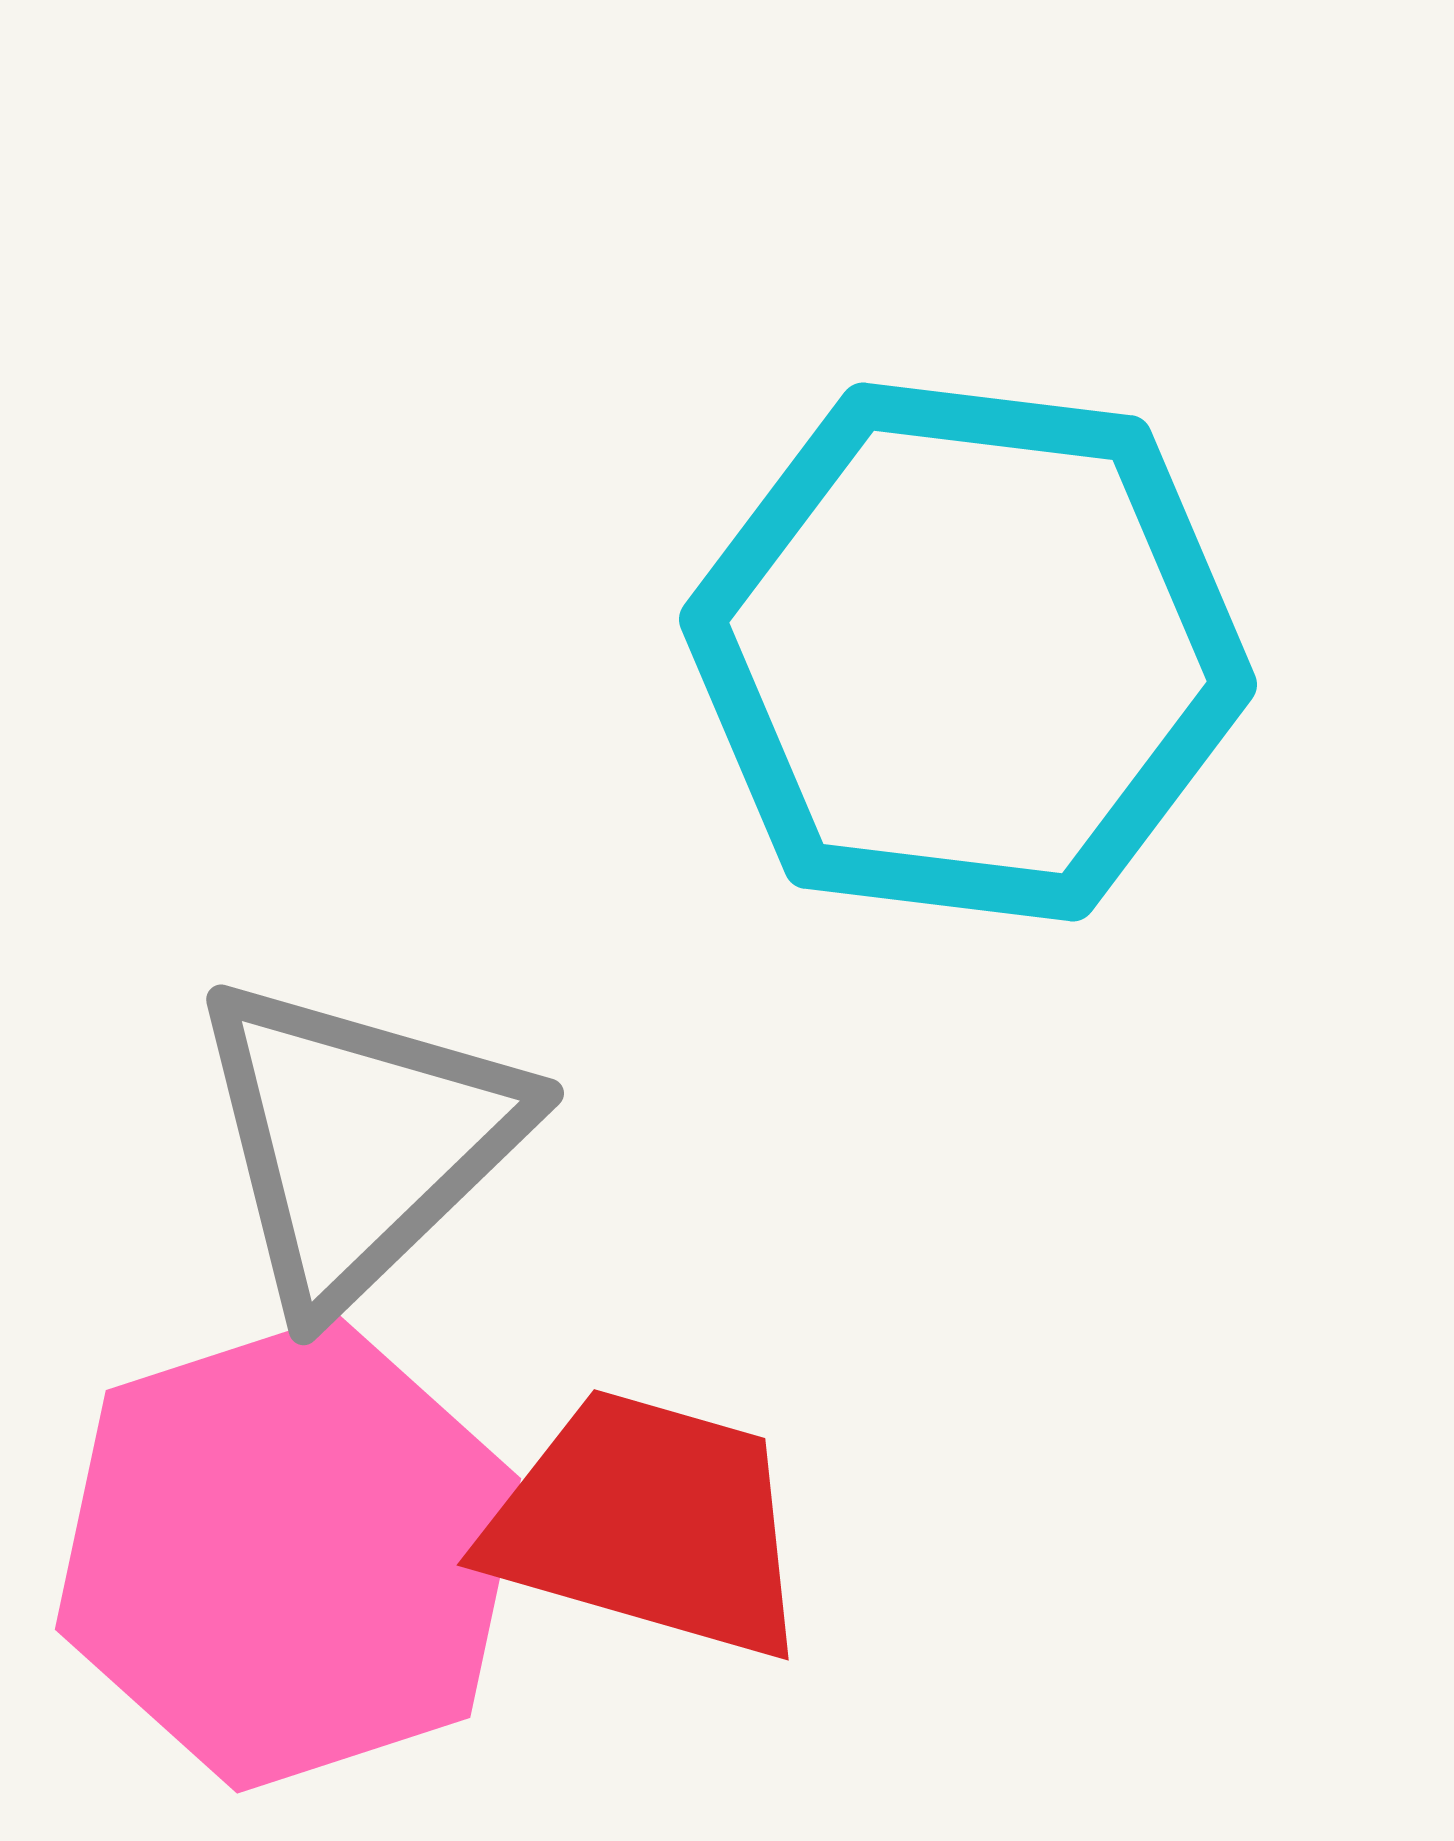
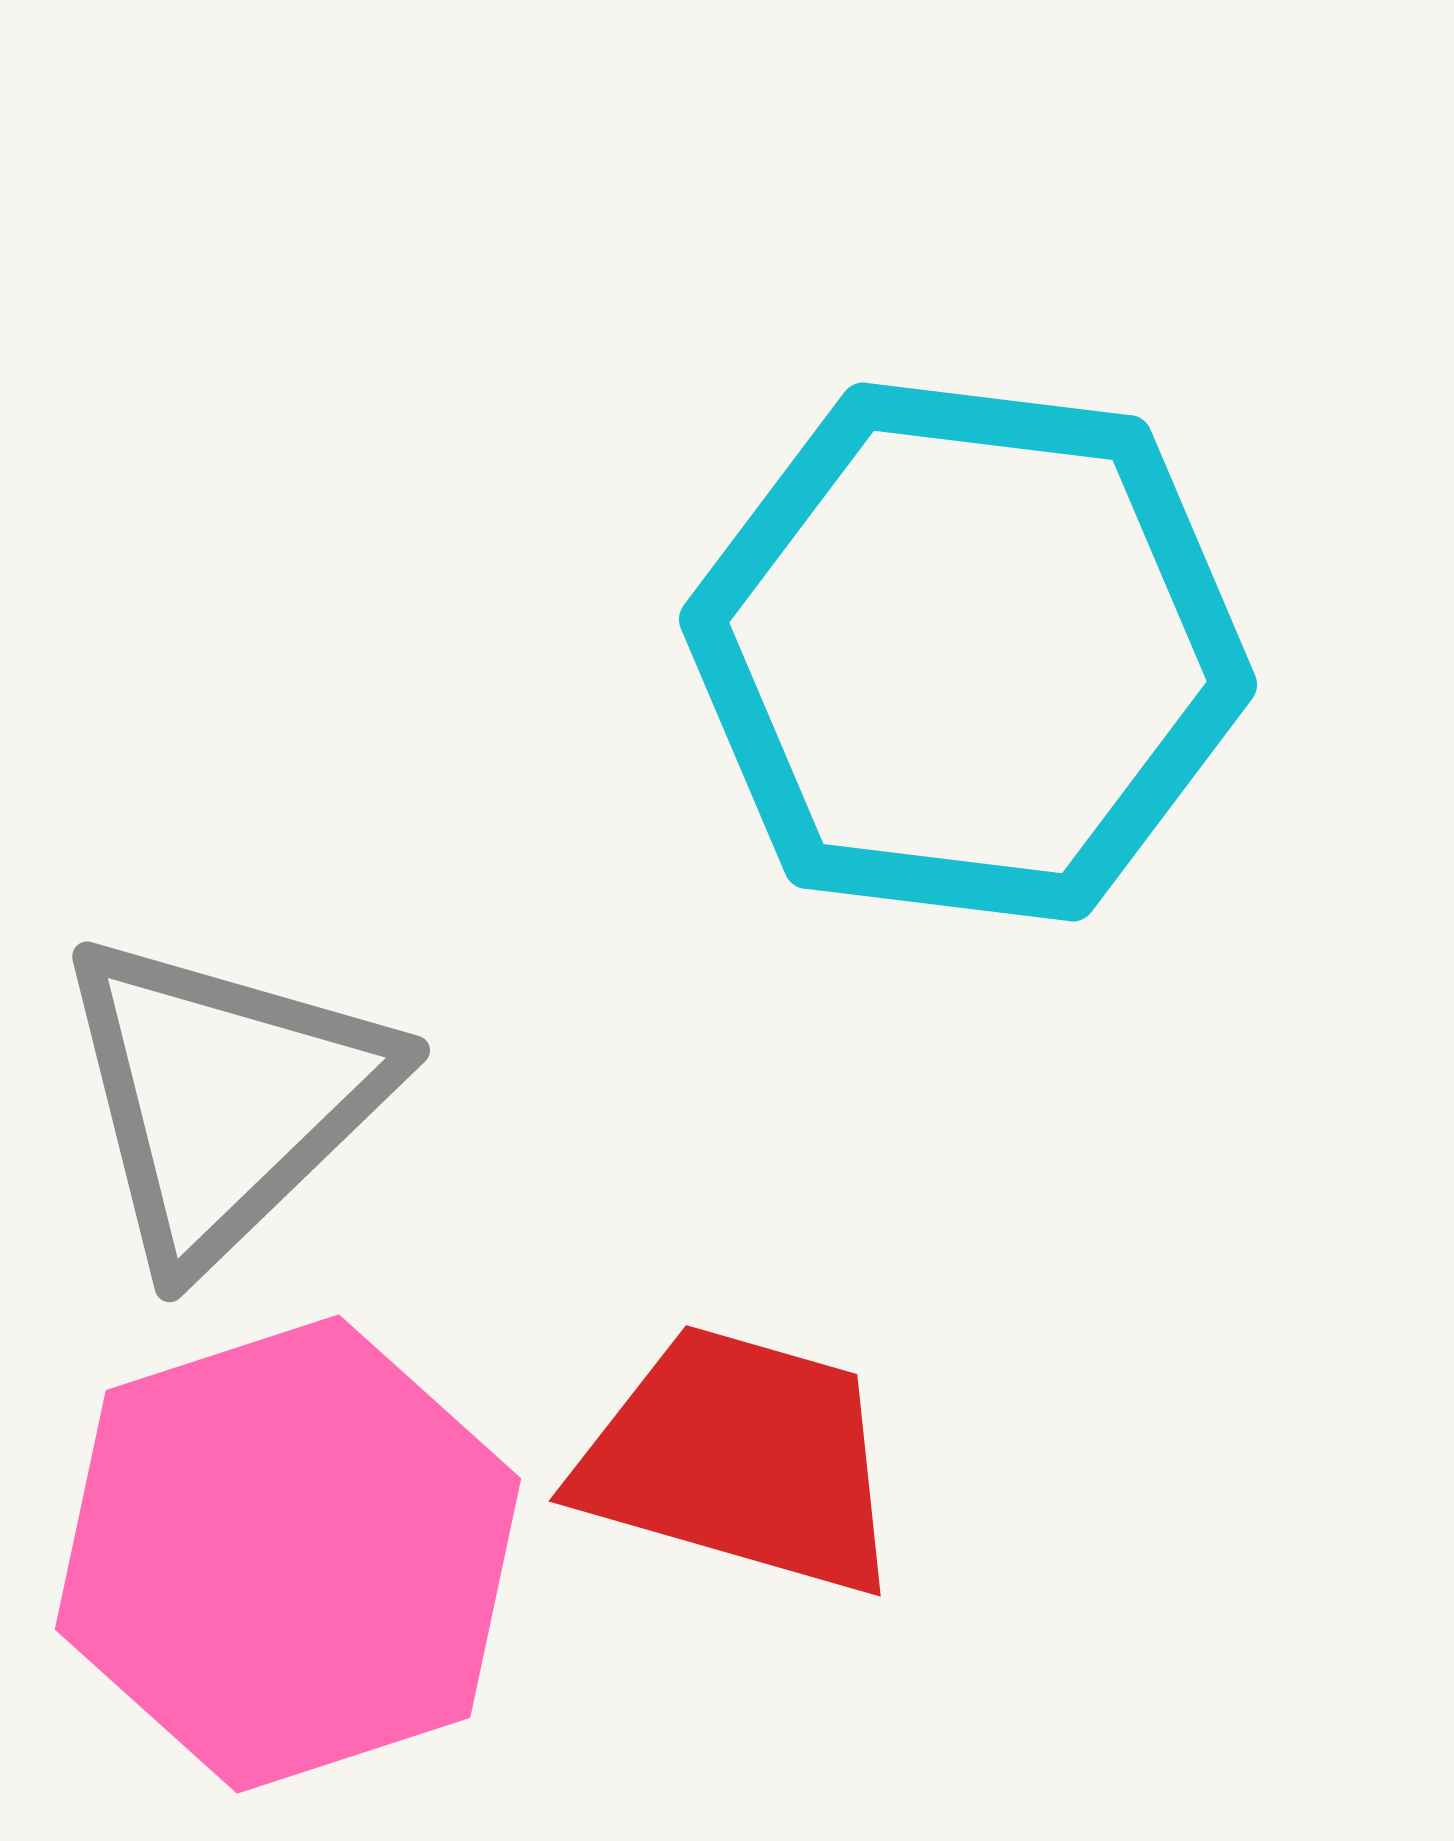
gray triangle: moved 134 px left, 43 px up
red trapezoid: moved 92 px right, 64 px up
